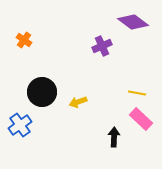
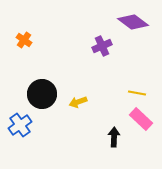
black circle: moved 2 px down
